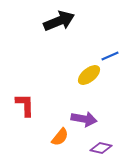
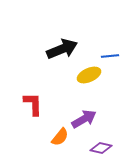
black arrow: moved 3 px right, 28 px down
blue line: rotated 18 degrees clockwise
yellow ellipse: rotated 15 degrees clockwise
red L-shape: moved 8 px right, 1 px up
purple arrow: rotated 40 degrees counterclockwise
